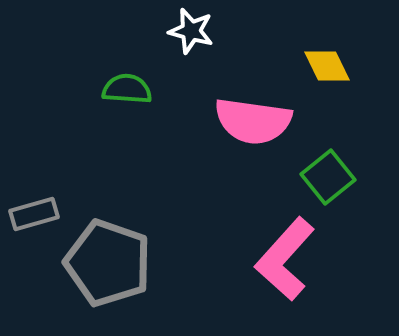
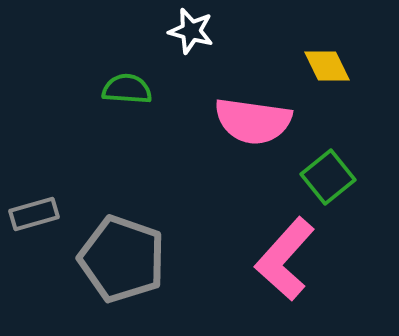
gray pentagon: moved 14 px right, 4 px up
